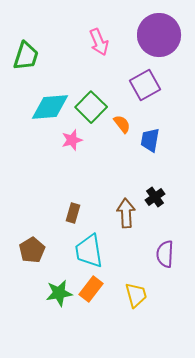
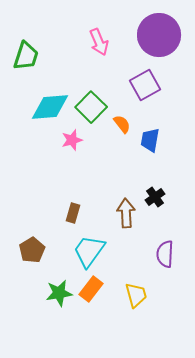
cyan trapezoid: rotated 45 degrees clockwise
